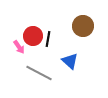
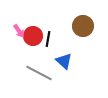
pink arrow: moved 16 px up
blue triangle: moved 6 px left
